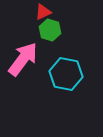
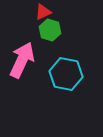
pink arrow: moved 1 px left, 1 px down; rotated 12 degrees counterclockwise
